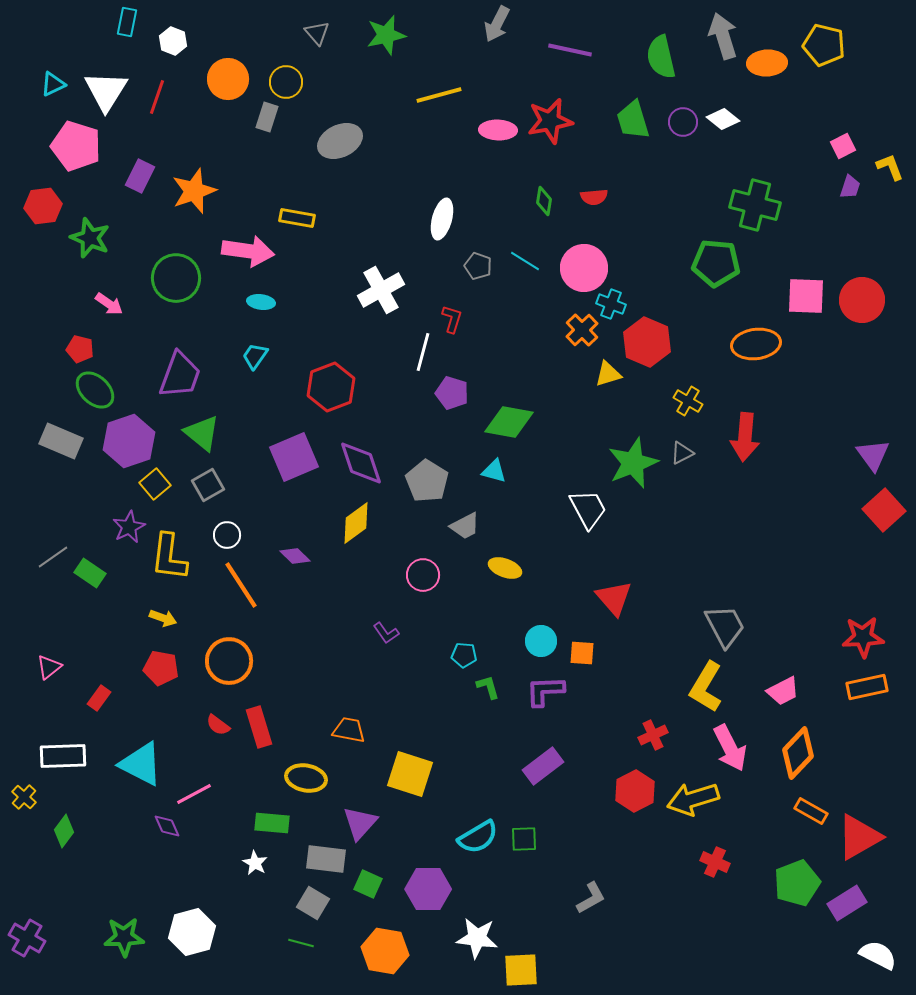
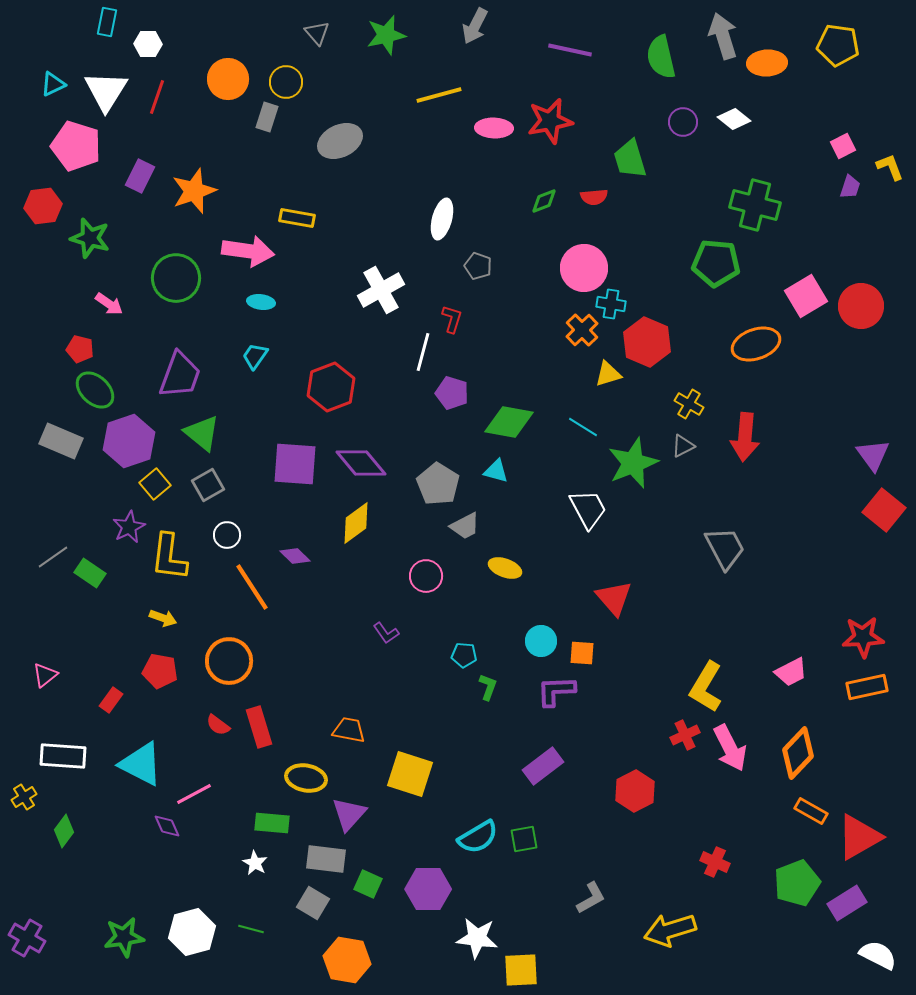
cyan rectangle at (127, 22): moved 20 px left
gray arrow at (497, 24): moved 22 px left, 2 px down
white hexagon at (173, 41): moved 25 px left, 3 px down; rotated 20 degrees counterclockwise
yellow pentagon at (824, 45): moved 14 px right; rotated 6 degrees counterclockwise
white diamond at (723, 119): moved 11 px right
green trapezoid at (633, 120): moved 3 px left, 39 px down
pink ellipse at (498, 130): moved 4 px left, 2 px up
green diamond at (544, 201): rotated 60 degrees clockwise
green star at (90, 238): rotated 6 degrees counterclockwise
cyan line at (525, 261): moved 58 px right, 166 px down
pink square at (806, 296): rotated 33 degrees counterclockwise
red circle at (862, 300): moved 1 px left, 6 px down
cyan cross at (611, 304): rotated 12 degrees counterclockwise
orange ellipse at (756, 344): rotated 12 degrees counterclockwise
yellow cross at (688, 401): moved 1 px right, 3 px down
gray triangle at (682, 453): moved 1 px right, 7 px up
purple square at (294, 457): moved 1 px right, 7 px down; rotated 27 degrees clockwise
purple diamond at (361, 463): rotated 21 degrees counterclockwise
cyan triangle at (494, 471): moved 2 px right
gray pentagon at (427, 481): moved 11 px right, 3 px down
red square at (884, 510): rotated 9 degrees counterclockwise
pink circle at (423, 575): moved 3 px right, 1 px down
orange line at (241, 585): moved 11 px right, 2 px down
gray trapezoid at (725, 626): moved 78 px up
pink triangle at (49, 667): moved 4 px left, 8 px down
red pentagon at (161, 668): moved 1 px left, 3 px down
green L-shape at (488, 687): rotated 36 degrees clockwise
purple L-shape at (545, 691): moved 11 px right
pink trapezoid at (783, 691): moved 8 px right, 19 px up
red rectangle at (99, 698): moved 12 px right, 2 px down
red cross at (653, 735): moved 32 px right
white rectangle at (63, 756): rotated 6 degrees clockwise
yellow cross at (24, 797): rotated 15 degrees clockwise
yellow arrow at (693, 799): moved 23 px left, 131 px down
purple triangle at (360, 823): moved 11 px left, 9 px up
green square at (524, 839): rotated 8 degrees counterclockwise
green star at (124, 937): rotated 6 degrees counterclockwise
green line at (301, 943): moved 50 px left, 14 px up
orange hexagon at (385, 951): moved 38 px left, 9 px down
